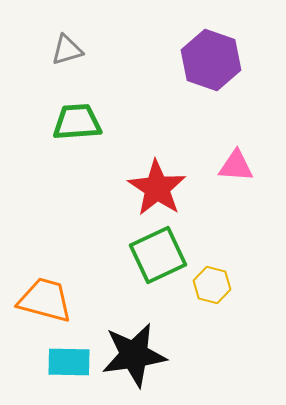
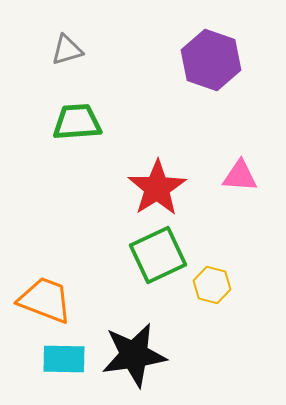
pink triangle: moved 4 px right, 10 px down
red star: rotated 6 degrees clockwise
orange trapezoid: rotated 6 degrees clockwise
cyan rectangle: moved 5 px left, 3 px up
